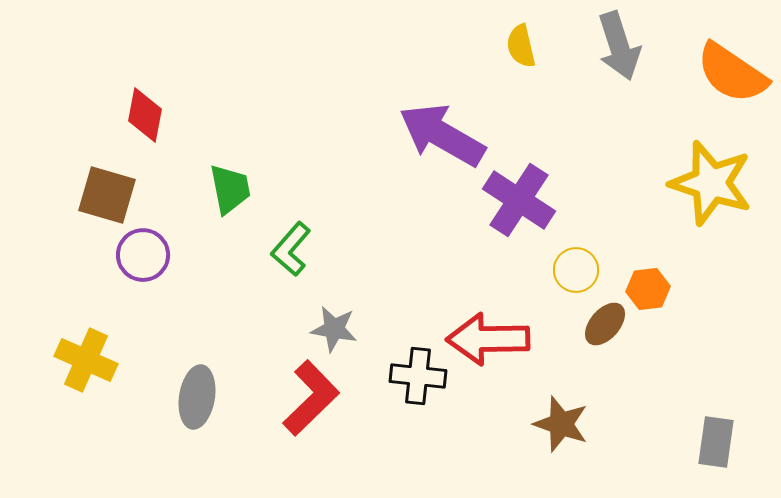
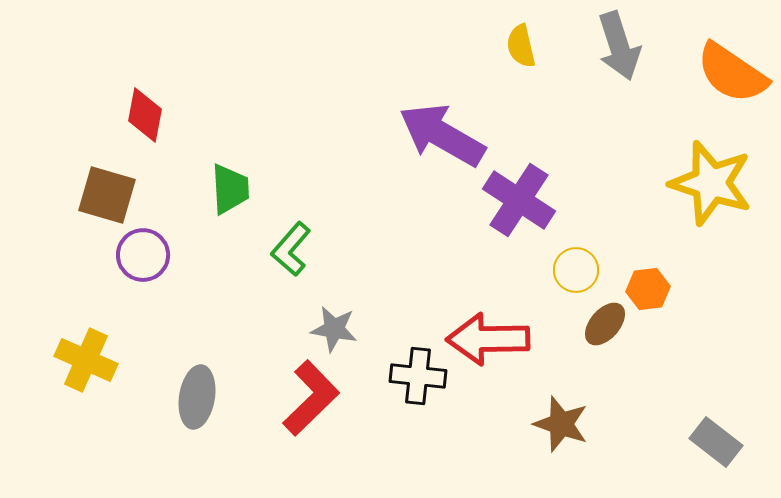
green trapezoid: rotated 8 degrees clockwise
gray rectangle: rotated 60 degrees counterclockwise
